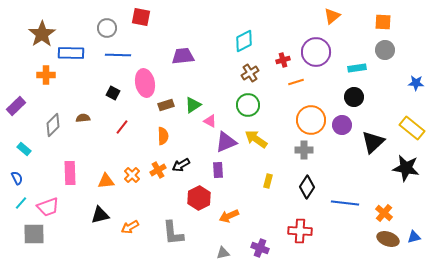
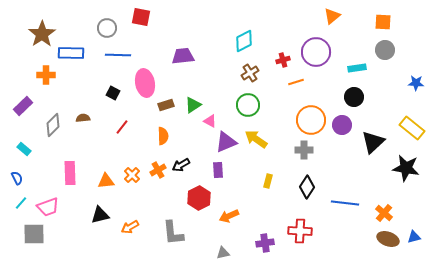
purple rectangle at (16, 106): moved 7 px right
purple cross at (260, 248): moved 5 px right, 5 px up; rotated 30 degrees counterclockwise
